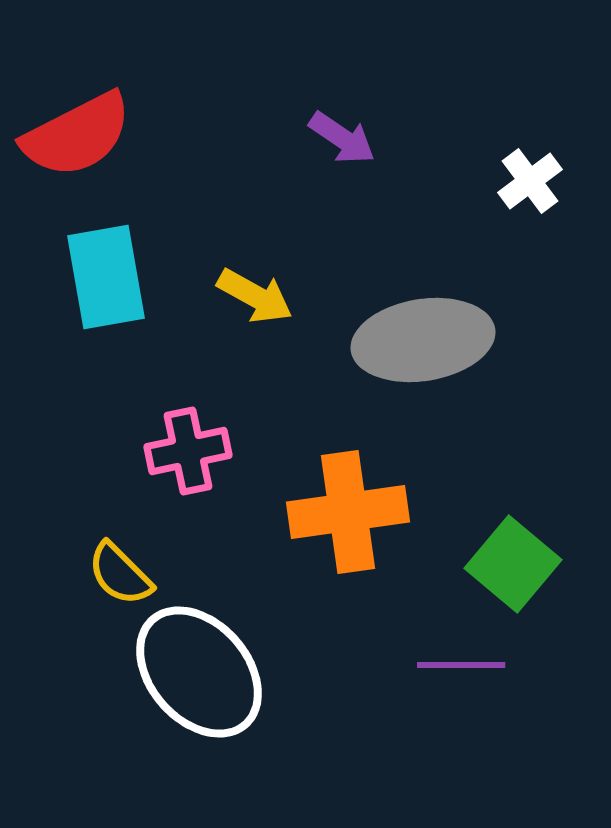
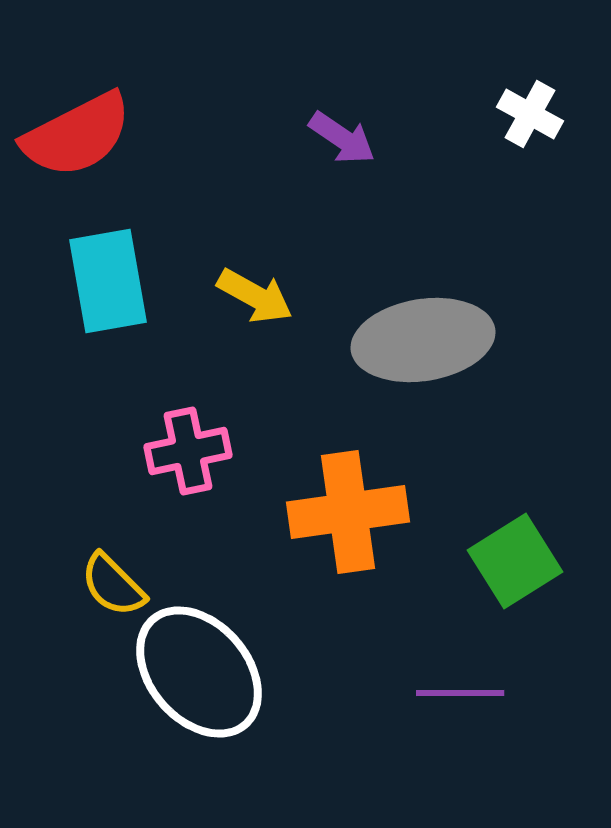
white cross: moved 67 px up; rotated 24 degrees counterclockwise
cyan rectangle: moved 2 px right, 4 px down
green square: moved 2 px right, 3 px up; rotated 18 degrees clockwise
yellow semicircle: moved 7 px left, 11 px down
purple line: moved 1 px left, 28 px down
